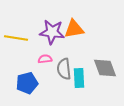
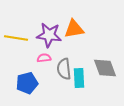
purple star: moved 3 px left, 3 px down
pink semicircle: moved 1 px left, 1 px up
